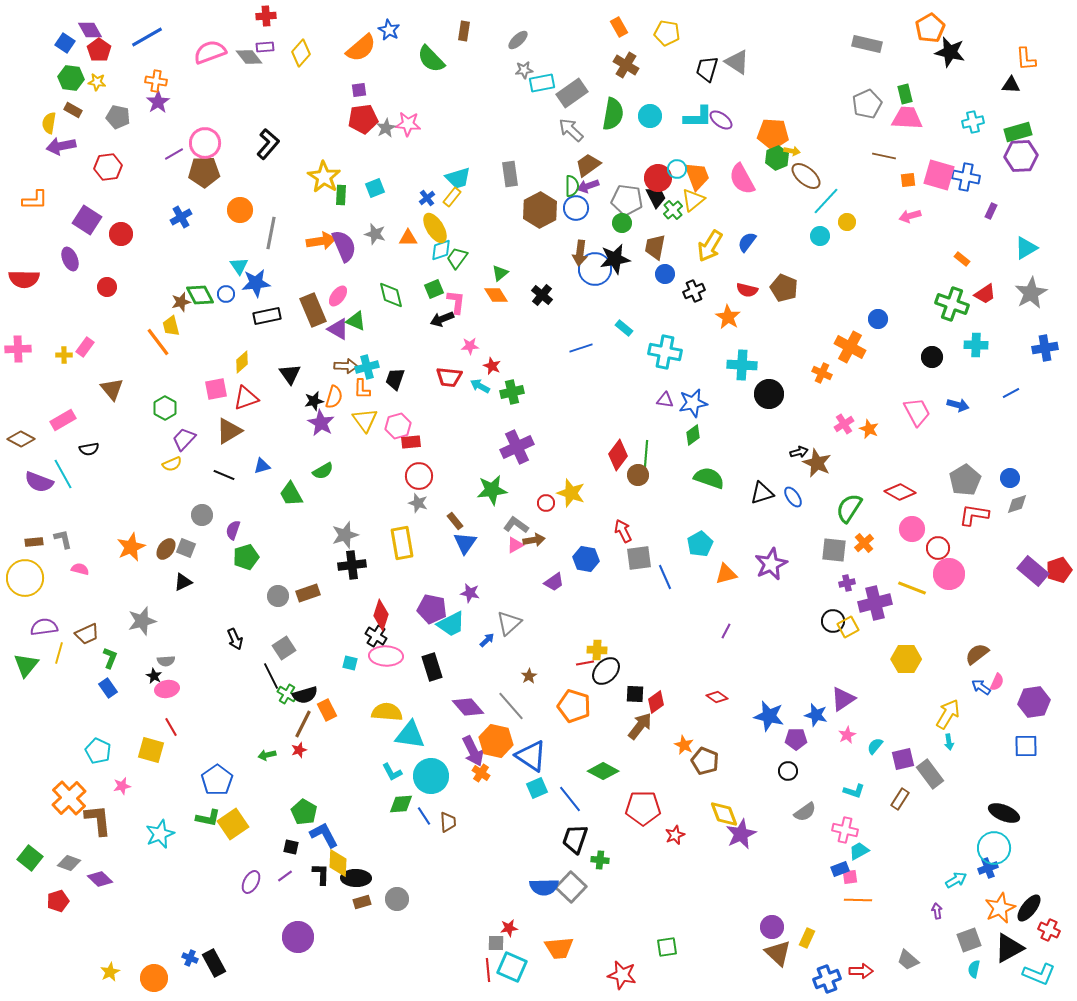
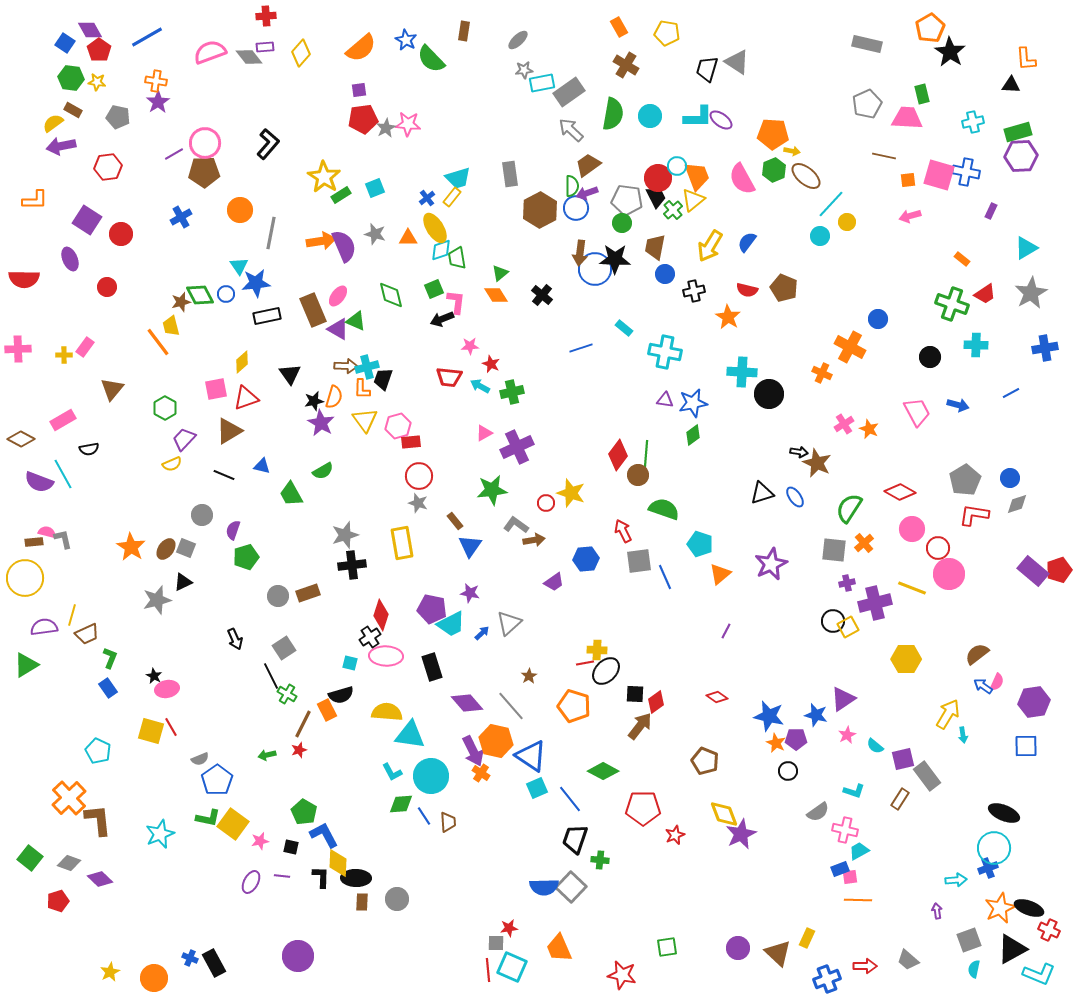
blue star at (389, 30): moved 17 px right, 10 px down
black star at (950, 52): rotated 20 degrees clockwise
gray rectangle at (572, 93): moved 3 px left, 1 px up
green rectangle at (905, 94): moved 17 px right
yellow semicircle at (49, 123): moved 4 px right; rotated 45 degrees clockwise
green hexagon at (777, 158): moved 3 px left, 12 px down
cyan circle at (677, 169): moved 3 px up
blue cross at (966, 177): moved 5 px up
purple arrow at (588, 186): moved 1 px left, 7 px down
green rectangle at (341, 195): rotated 54 degrees clockwise
cyan line at (826, 201): moved 5 px right, 3 px down
green trapezoid at (457, 258): rotated 45 degrees counterclockwise
black star at (615, 259): rotated 12 degrees clockwise
black cross at (694, 291): rotated 10 degrees clockwise
black circle at (932, 357): moved 2 px left
cyan cross at (742, 365): moved 7 px down
red star at (492, 366): moved 1 px left, 2 px up
black trapezoid at (395, 379): moved 12 px left
brown triangle at (112, 389): rotated 20 degrees clockwise
black arrow at (799, 452): rotated 24 degrees clockwise
blue triangle at (262, 466): rotated 30 degrees clockwise
green semicircle at (709, 478): moved 45 px left, 31 px down
blue ellipse at (793, 497): moved 2 px right
blue triangle at (465, 543): moved 5 px right, 3 px down
cyan pentagon at (700, 544): rotated 25 degrees counterclockwise
pink triangle at (515, 545): moved 31 px left, 112 px up
orange star at (131, 547): rotated 16 degrees counterclockwise
gray square at (639, 558): moved 3 px down
blue hexagon at (586, 559): rotated 15 degrees counterclockwise
pink semicircle at (80, 569): moved 33 px left, 37 px up
orange triangle at (726, 574): moved 6 px left; rotated 25 degrees counterclockwise
gray star at (142, 621): moved 15 px right, 21 px up
black cross at (376, 636): moved 6 px left, 1 px down; rotated 25 degrees clockwise
blue arrow at (487, 640): moved 5 px left, 7 px up
yellow line at (59, 653): moved 13 px right, 38 px up
gray semicircle at (166, 661): moved 34 px right, 98 px down; rotated 18 degrees counterclockwise
green triangle at (26, 665): rotated 20 degrees clockwise
blue arrow at (981, 687): moved 2 px right, 1 px up
black semicircle at (305, 695): moved 36 px right
purple diamond at (468, 707): moved 1 px left, 4 px up
cyan arrow at (949, 742): moved 14 px right, 7 px up
orange star at (684, 745): moved 92 px right, 2 px up
cyan semicircle at (875, 746): rotated 90 degrees counterclockwise
yellow square at (151, 750): moved 19 px up
gray rectangle at (930, 774): moved 3 px left, 2 px down
pink star at (122, 786): moved 138 px right, 55 px down
gray semicircle at (805, 812): moved 13 px right
yellow square at (233, 824): rotated 20 degrees counterclockwise
black L-shape at (321, 874): moved 3 px down
purple line at (285, 876): moved 3 px left; rotated 42 degrees clockwise
cyan arrow at (956, 880): rotated 25 degrees clockwise
brown rectangle at (362, 902): rotated 72 degrees counterclockwise
black ellipse at (1029, 908): rotated 72 degrees clockwise
purple circle at (772, 927): moved 34 px left, 21 px down
purple circle at (298, 937): moved 19 px down
orange trapezoid at (559, 948): rotated 72 degrees clockwise
black triangle at (1009, 948): moved 3 px right, 1 px down
red arrow at (861, 971): moved 4 px right, 5 px up
